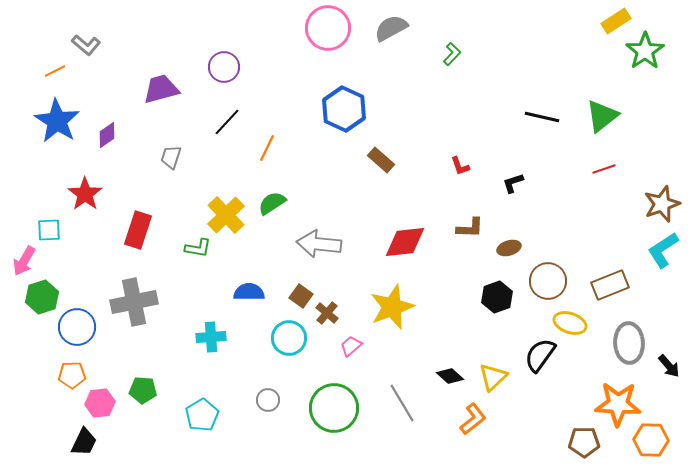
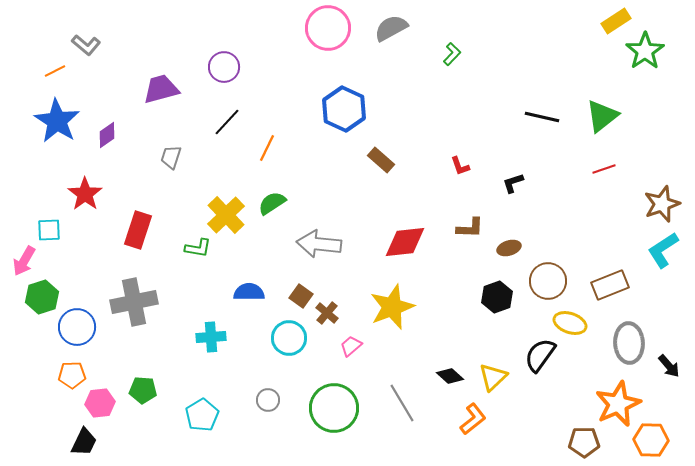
orange star at (618, 404): rotated 27 degrees counterclockwise
